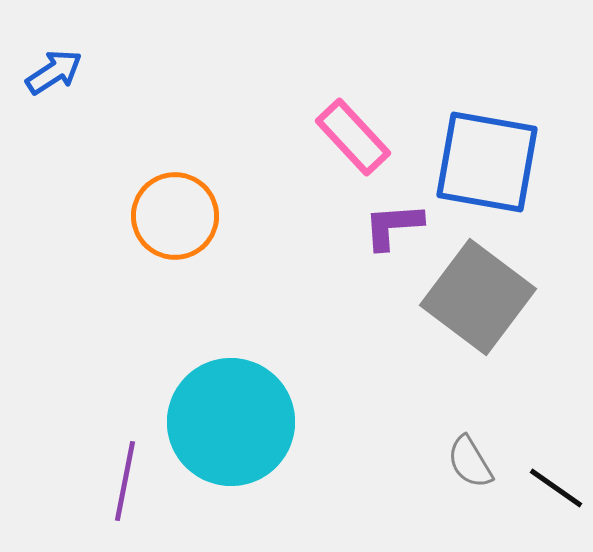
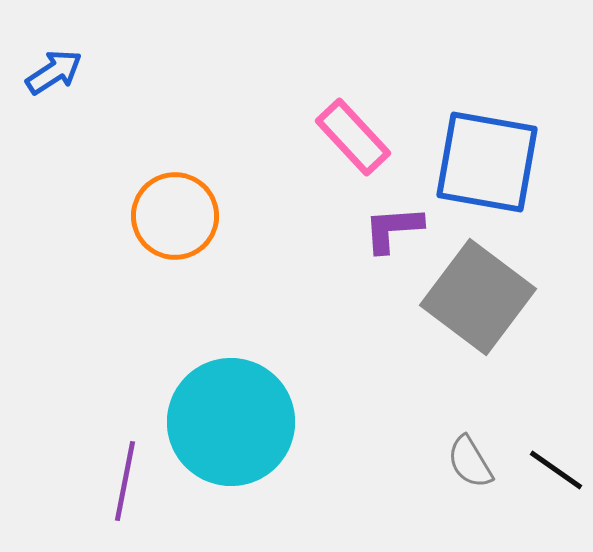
purple L-shape: moved 3 px down
black line: moved 18 px up
